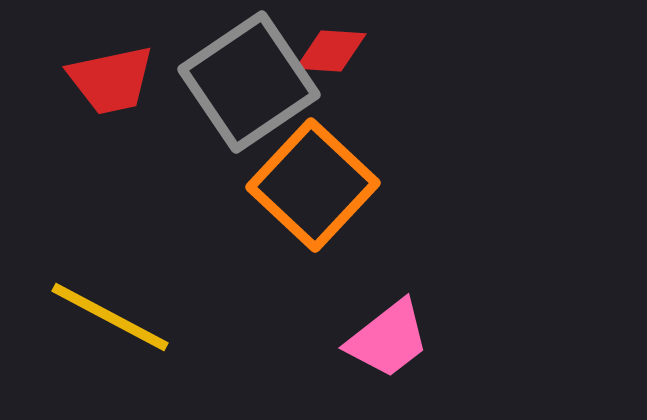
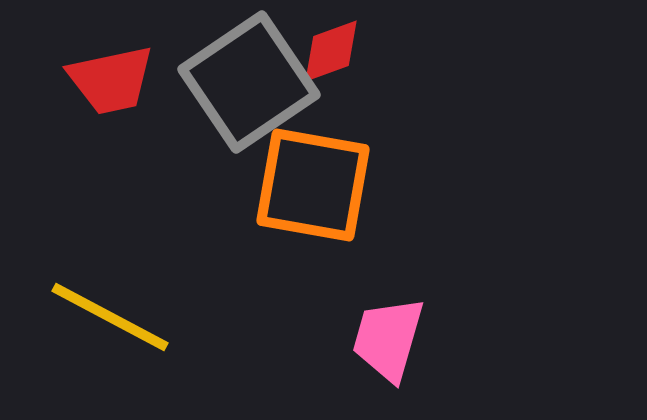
red diamond: rotated 24 degrees counterclockwise
orange square: rotated 33 degrees counterclockwise
pink trapezoid: rotated 144 degrees clockwise
